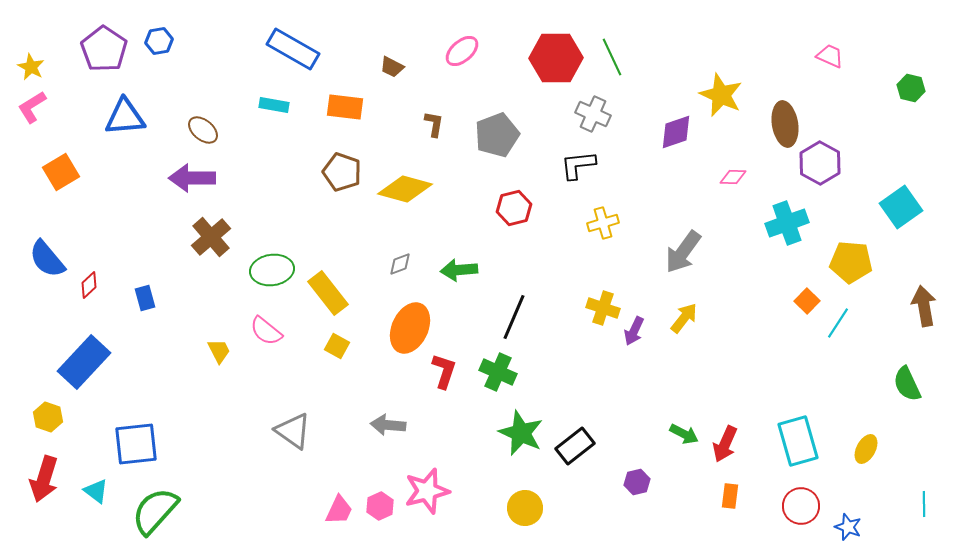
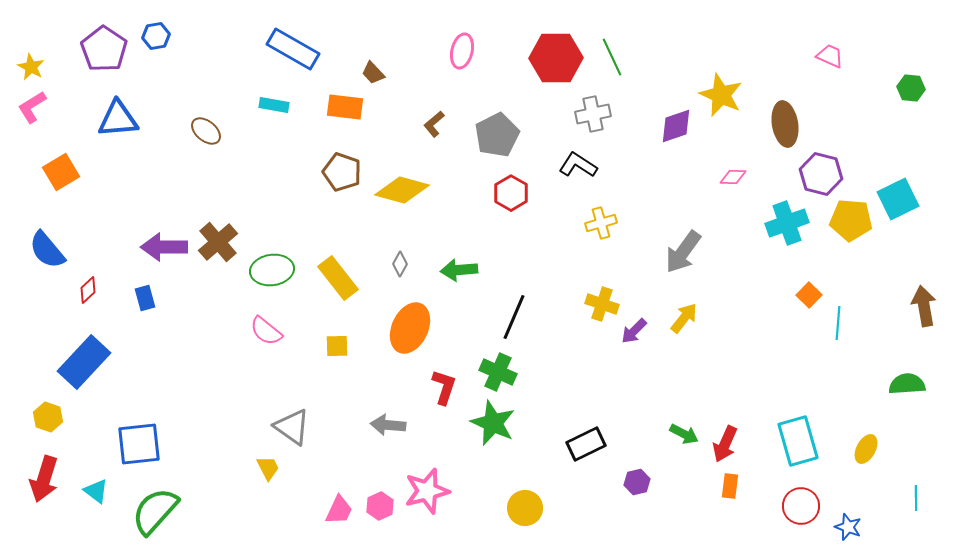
blue hexagon at (159, 41): moved 3 px left, 5 px up
pink ellipse at (462, 51): rotated 36 degrees counterclockwise
brown trapezoid at (392, 67): moved 19 px left, 6 px down; rotated 20 degrees clockwise
green hexagon at (911, 88): rotated 8 degrees counterclockwise
gray cross at (593, 114): rotated 36 degrees counterclockwise
blue triangle at (125, 117): moved 7 px left, 2 px down
brown L-shape at (434, 124): rotated 140 degrees counterclockwise
brown ellipse at (203, 130): moved 3 px right, 1 px down
purple diamond at (676, 132): moved 6 px up
gray pentagon at (497, 135): rotated 6 degrees counterclockwise
purple hexagon at (820, 163): moved 1 px right, 11 px down; rotated 15 degrees counterclockwise
black L-shape at (578, 165): rotated 39 degrees clockwise
purple arrow at (192, 178): moved 28 px left, 69 px down
yellow diamond at (405, 189): moved 3 px left, 1 px down
cyan square at (901, 207): moved 3 px left, 8 px up; rotated 9 degrees clockwise
red hexagon at (514, 208): moved 3 px left, 15 px up; rotated 16 degrees counterclockwise
yellow cross at (603, 223): moved 2 px left
brown cross at (211, 237): moved 7 px right, 5 px down
blue semicircle at (47, 259): moved 9 px up
yellow pentagon at (851, 262): moved 42 px up
gray diamond at (400, 264): rotated 40 degrees counterclockwise
red diamond at (89, 285): moved 1 px left, 5 px down
yellow rectangle at (328, 293): moved 10 px right, 15 px up
orange square at (807, 301): moved 2 px right, 6 px up
yellow cross at (603, 308): moved 1 px left, 4 px up
cyan line at (838, 323): rotated 28 degrees counterclockwise
purple arrow at (634, 331): rotated 20 degrees clockwise
yellow square at (337, 346): rotated 30 degrees counterclockwise
yellow trapezoid at (219, 351): moved 49 px right, 117 px down
red L-shape at (444, 371): moved 16 px down
green semicircle at (907, 384): rotated 111 degrees clockwise
gray triangle at (293, 431): moved 1 px left, 4 px up
green star at (521, 433): moved 28 px left, 10 px up
blue square at (136, 444): moved 3 px right
black rectangle at (575, 446): moved 11 px right, 2 px up; rotated 12 degrees clockwise
orange rectangle at (730, 496): moved 10 px up
cyan line at (924, 504): moved 8 px left, 6 px up
